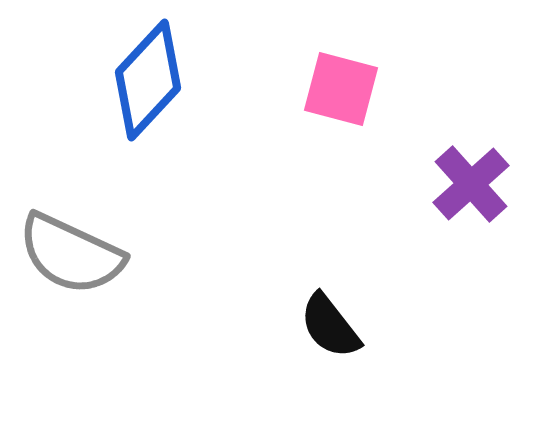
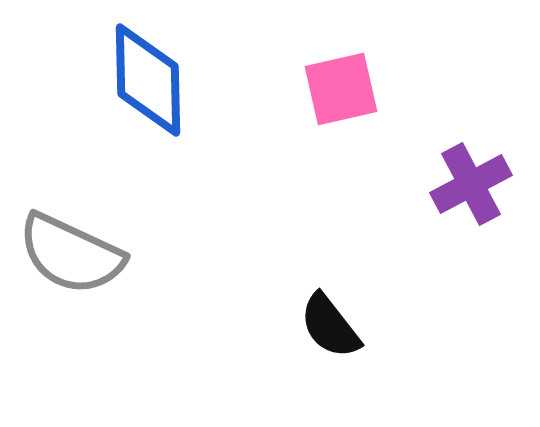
blue diamond: rotated 44 degrees counterclockwise
pink square: rotated 28 degrees counterclockwise
purple cross: rotated 14 degrees clockwise
